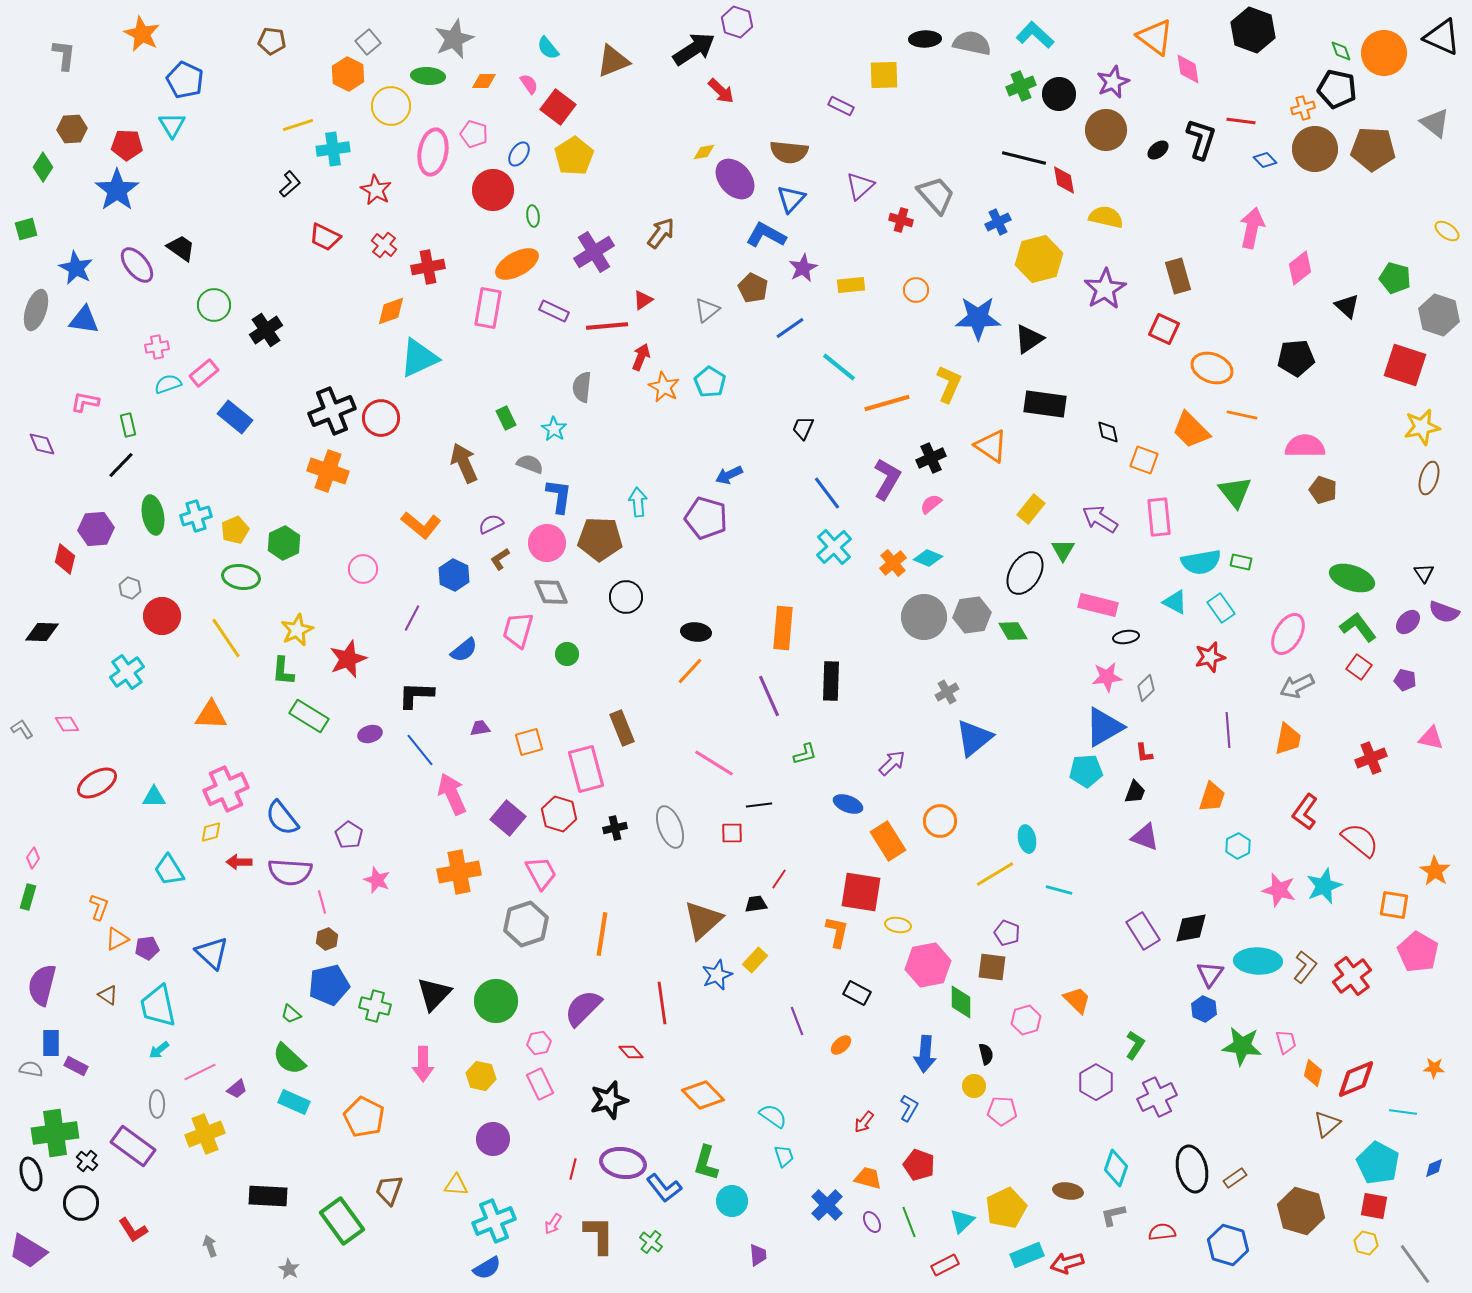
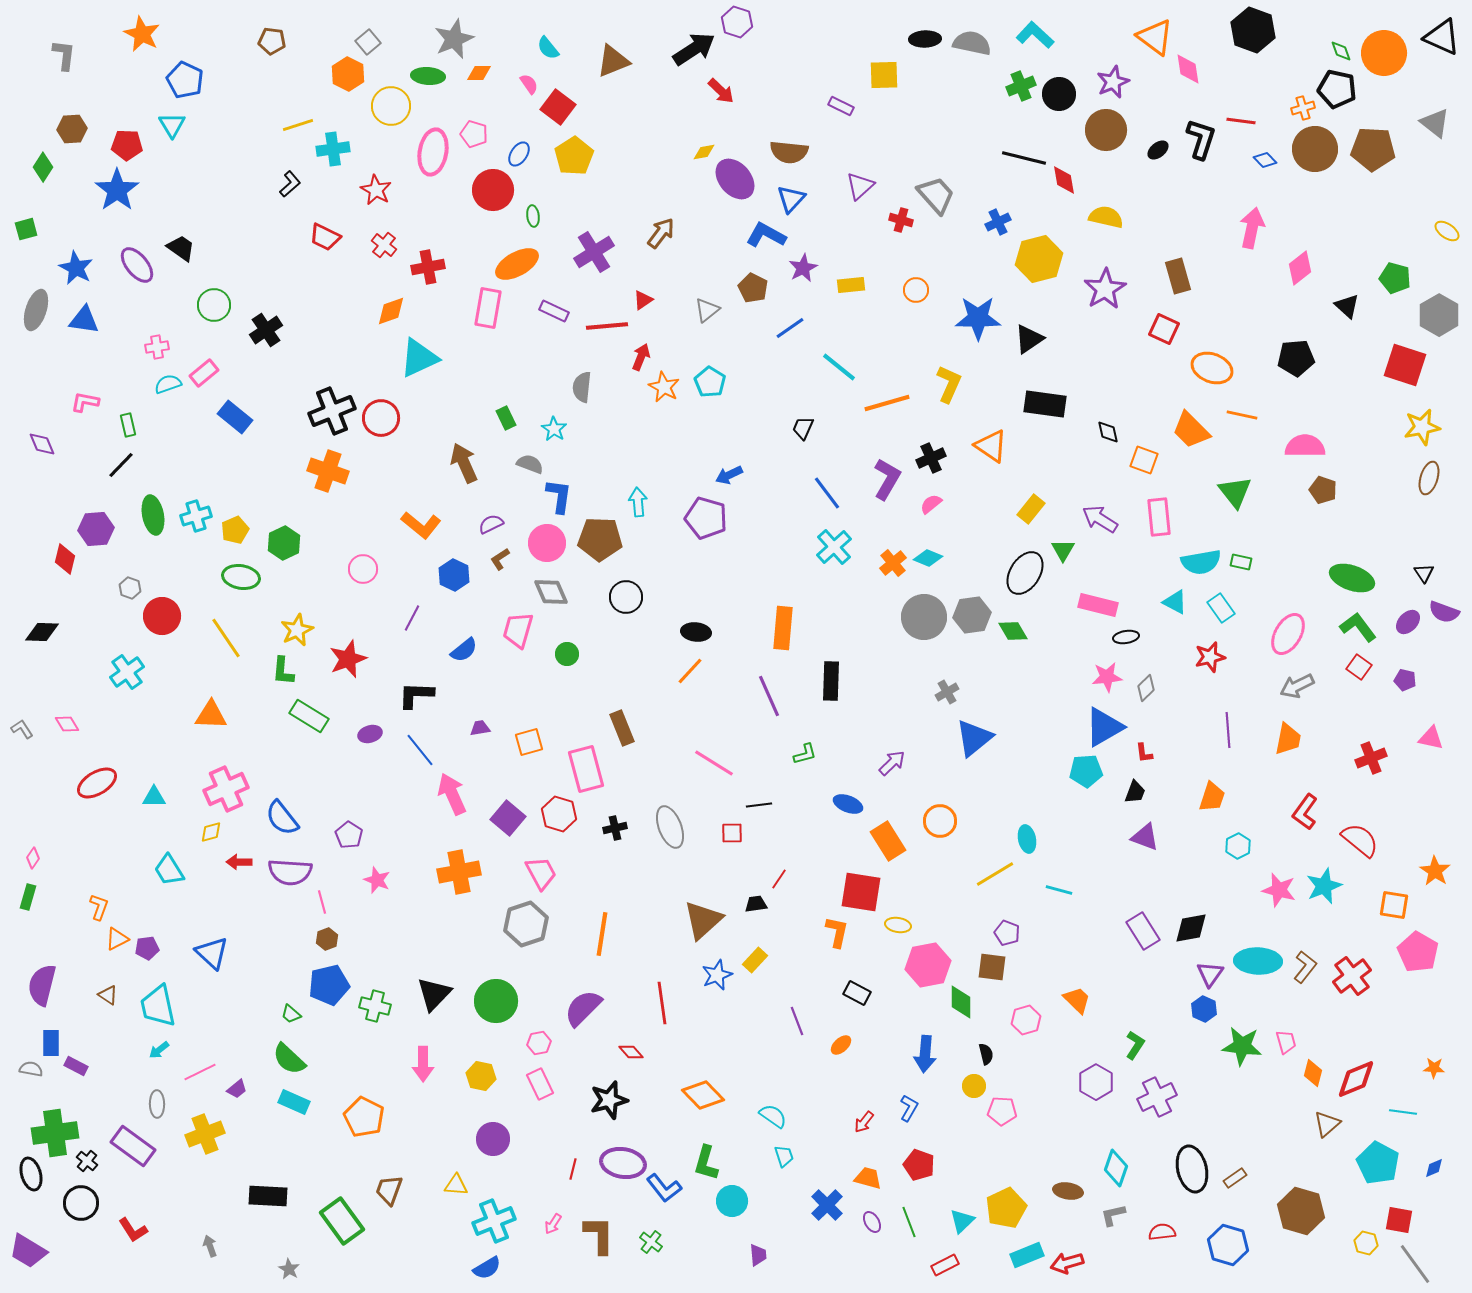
orange diamond at (484, 81): moved 5 px left, 8 px up
gray hexagon at (1439, 315): rotated 12 degrees clockwise
red square at (1374, 1206): moved 25 px right, 14 px down
